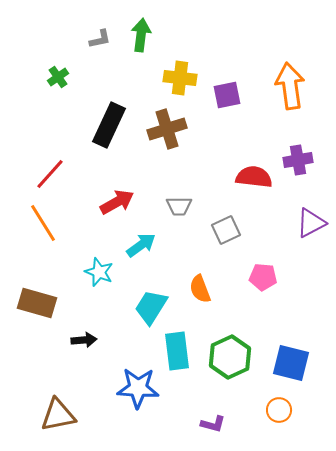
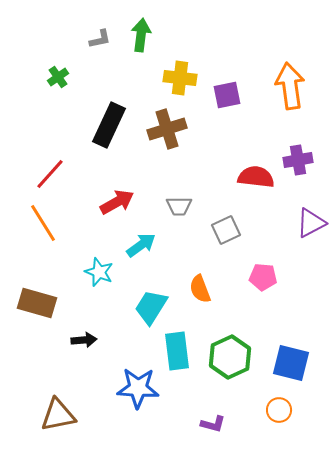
red semicircle: moved 2 px right
